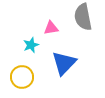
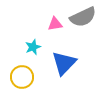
gray semicircle: rotated 104 degrees counterclockwise
pink triangle: moved 4 px right, 4 px up
cyan star: moved 2 px right, 2 px down
